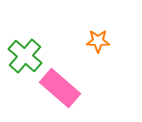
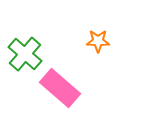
green cross: moved 2 px up
